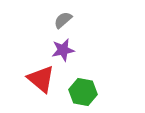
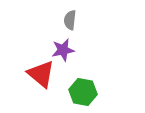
gray semicircle: moved 7 px right; rotated 42 degrees counterclockwise
red triangle: moved 5 px up
